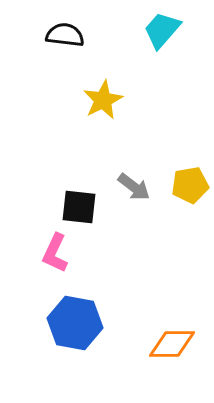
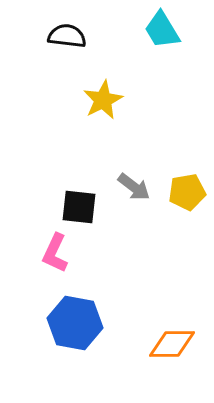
cyan trapezoid: rotated 72 degrees counterclockwise
black semicircle: moved 2 px right, 1 px down
yellow pentagon: moved 3 px left, 7 px down
